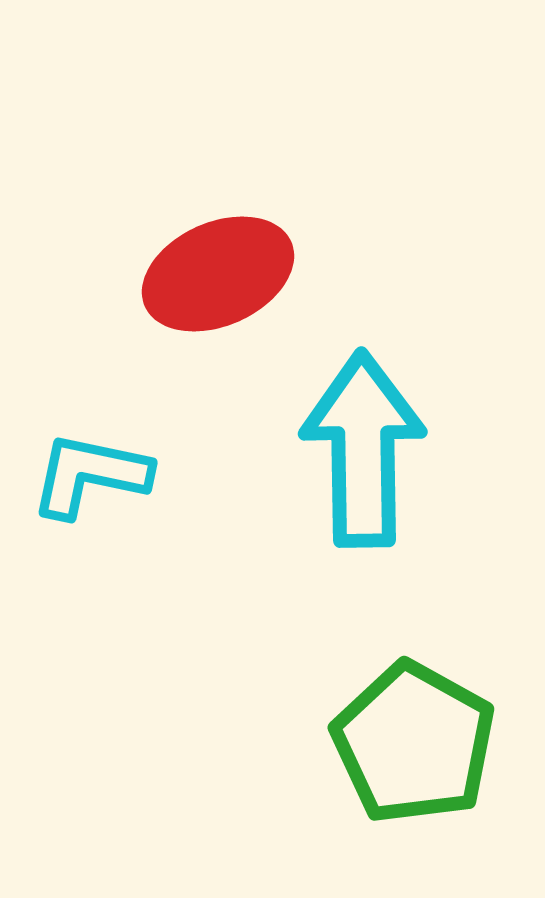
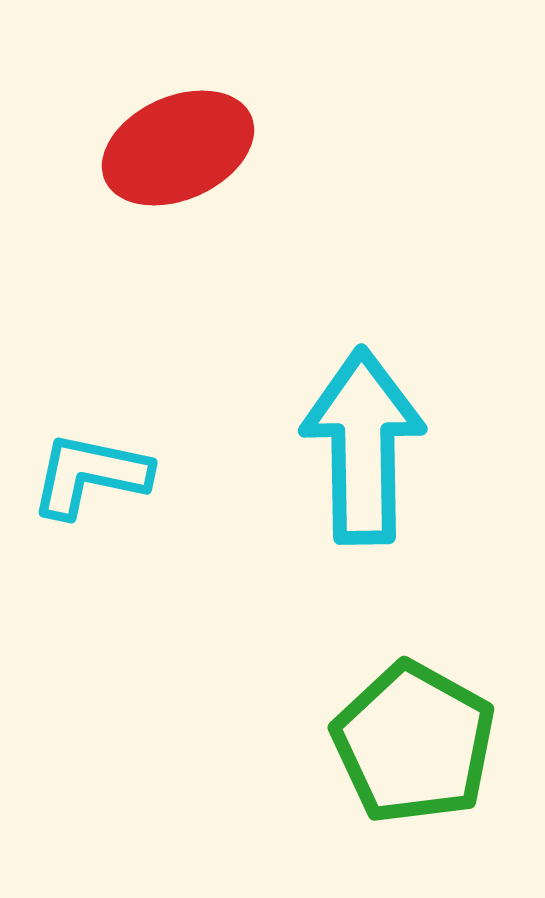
red ellipse: moved 40 px left, 126 px up
cyan arrow: moved 3 px up
